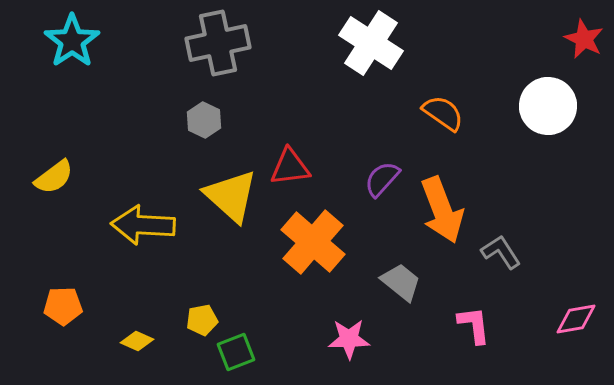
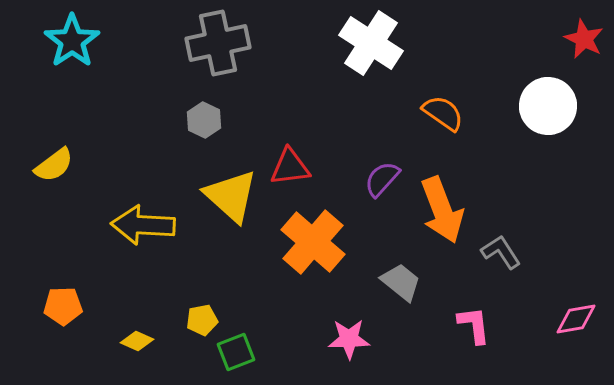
yellow semicircle: moved 12 px up
